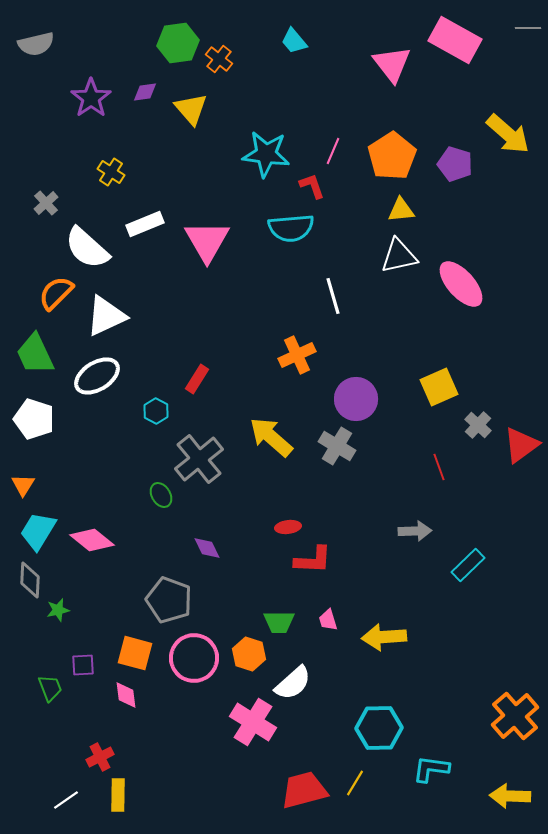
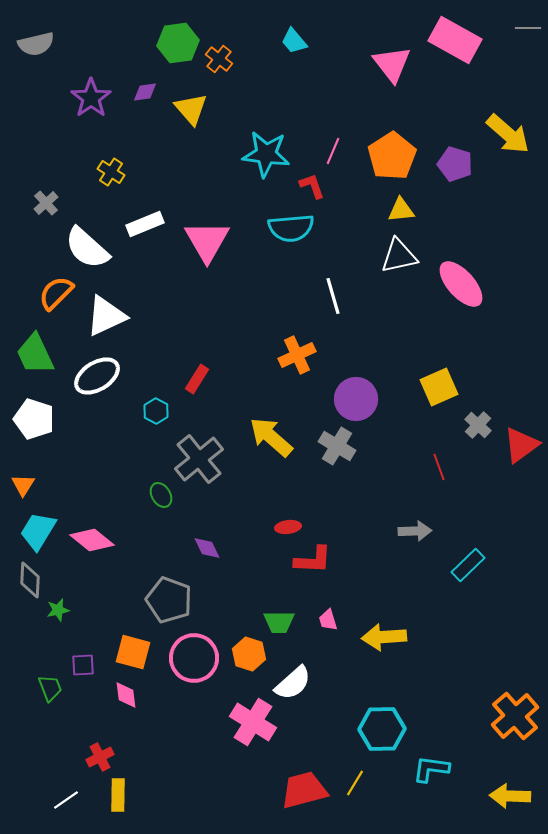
orange square at (135, 653): moved 2 px left, 1 px up
cyan hexagon at (379, 728): moved 3 px right, 1 px down
